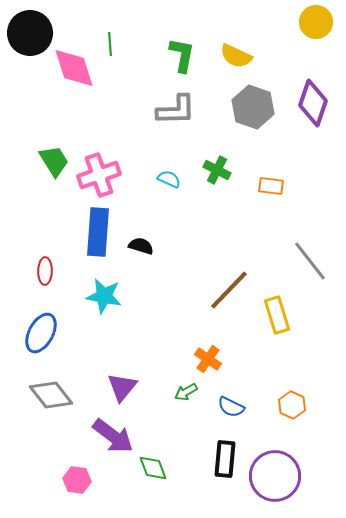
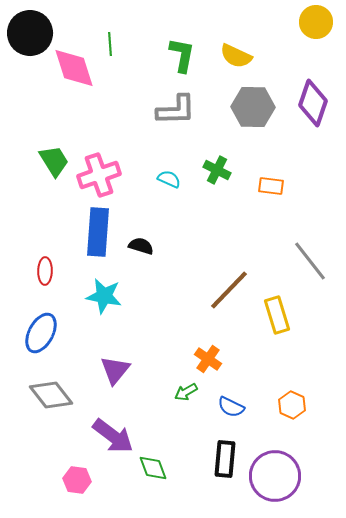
gray hexagon: rotated 18 degrees counterclockwise
purple triangle: moved 7 px left, 17 px up
